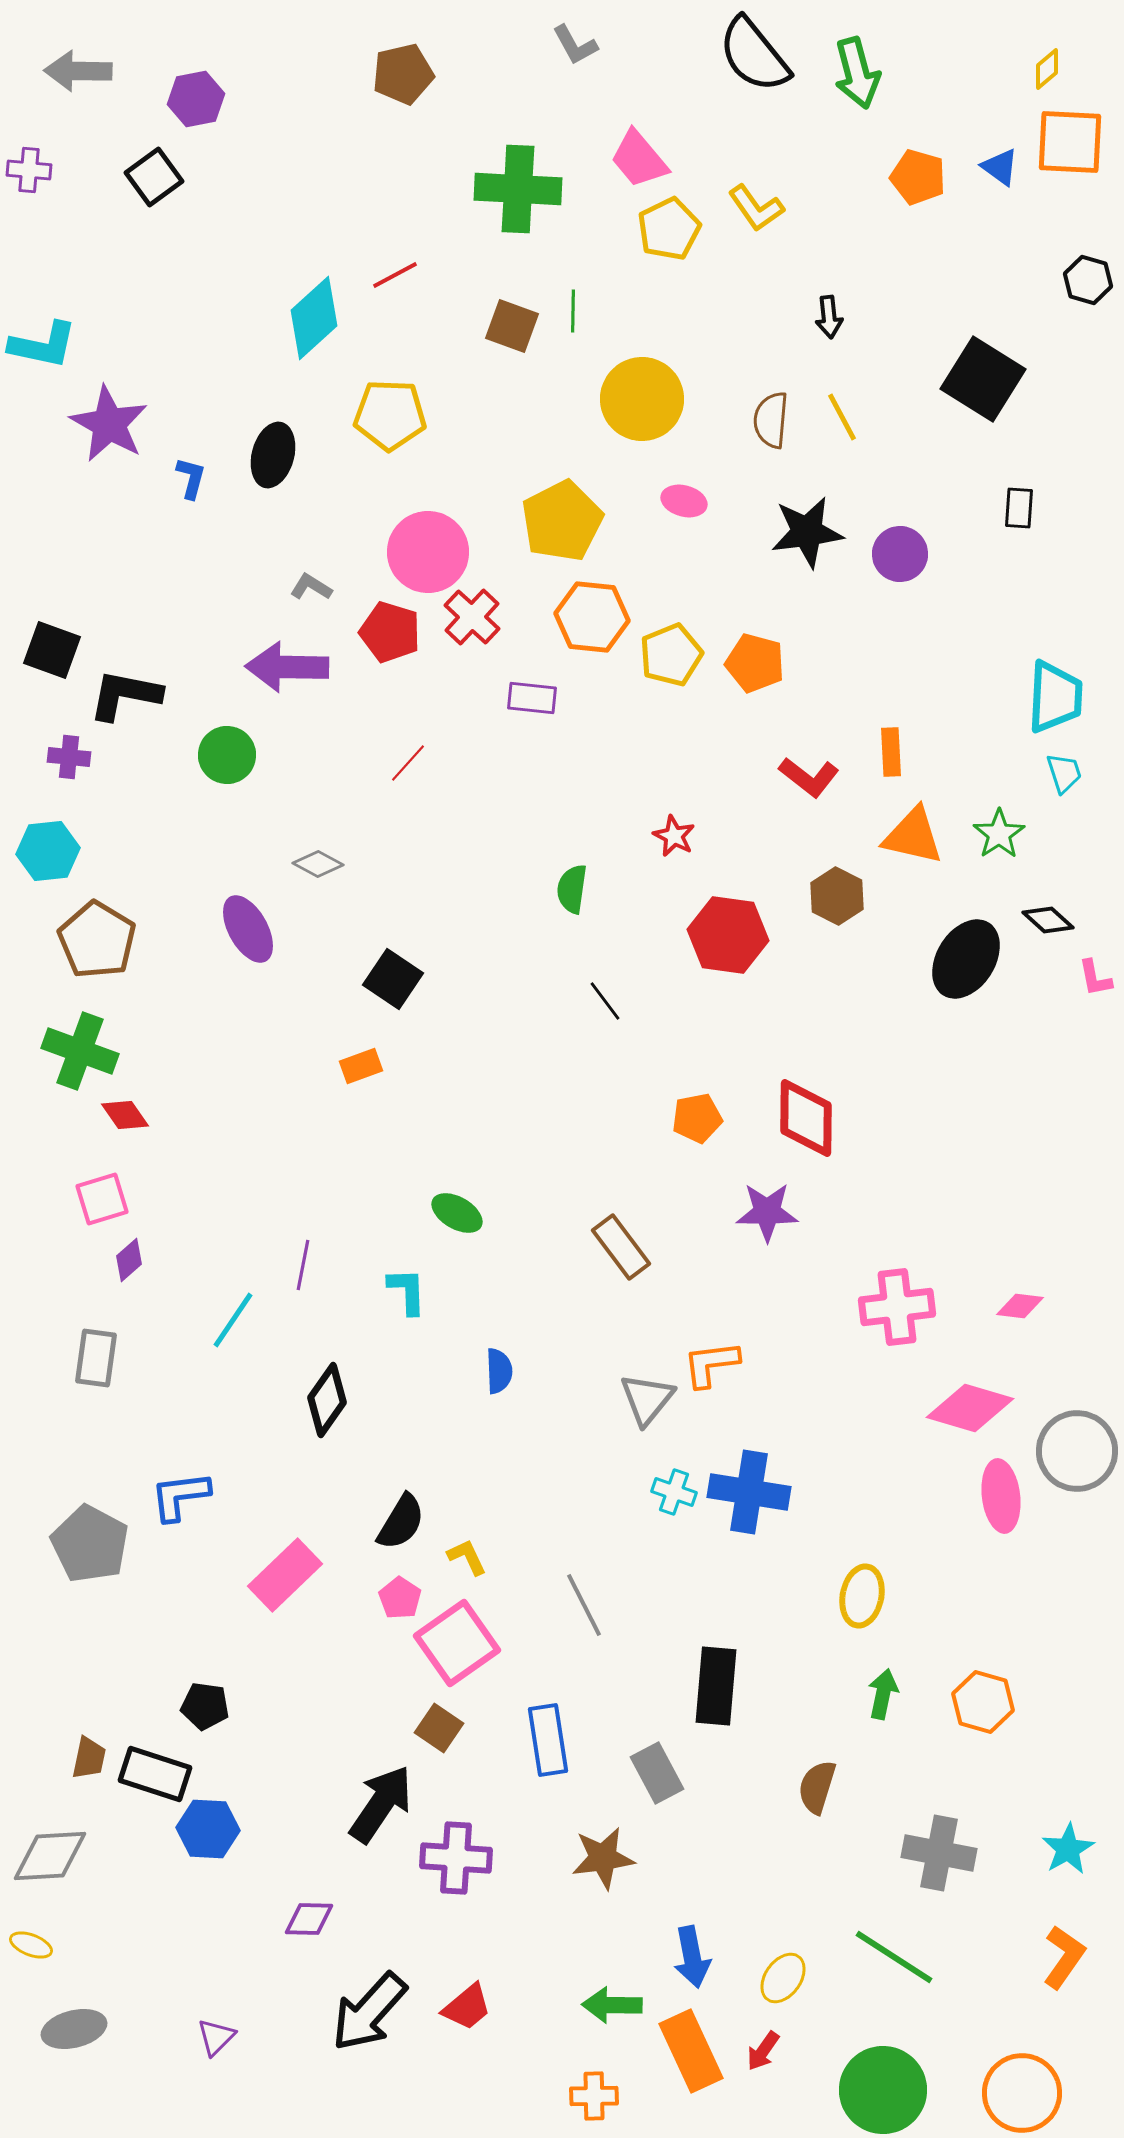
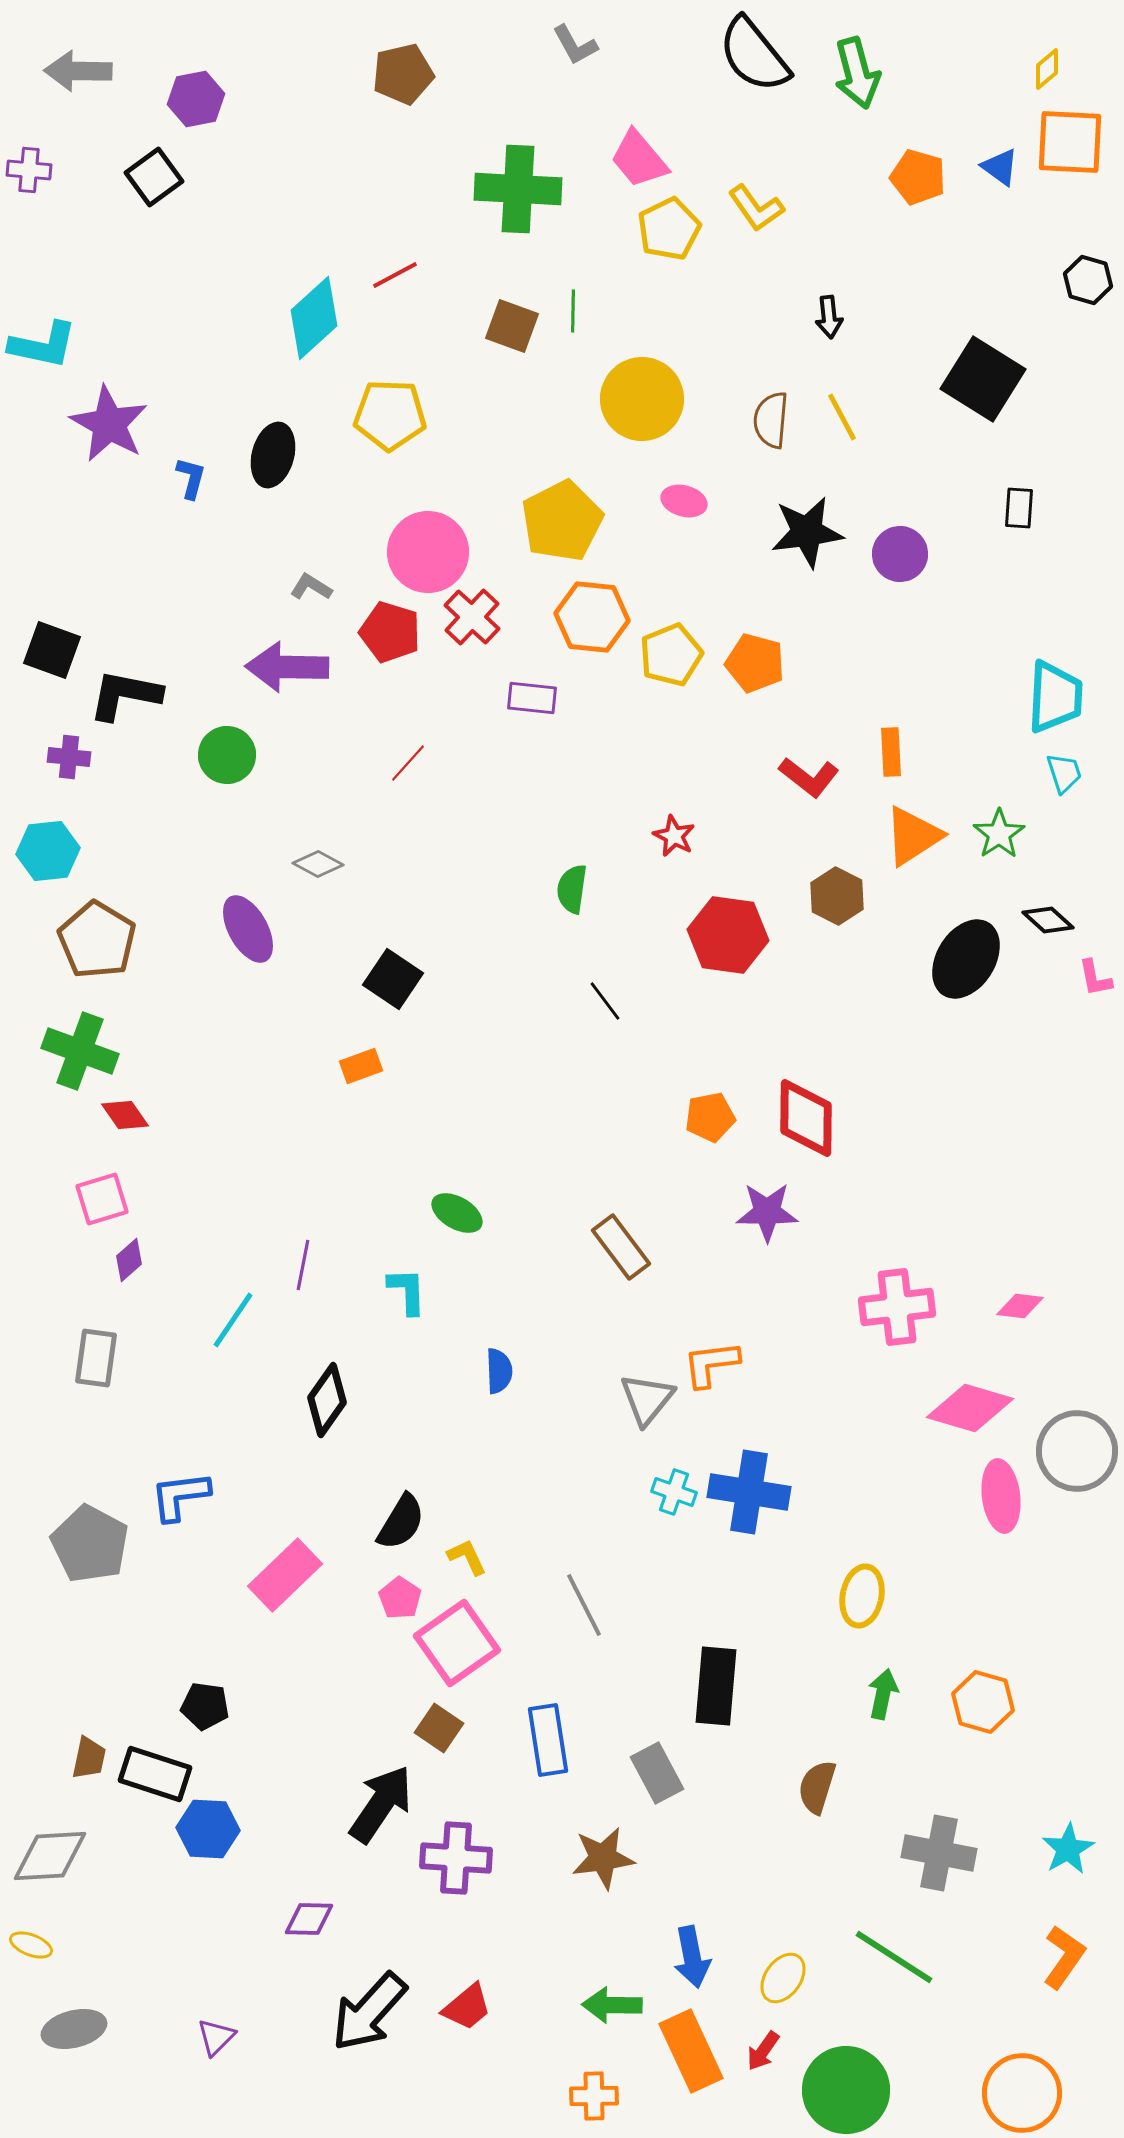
orange triangle at (913, 836): rotated 46 degrees counterclockwise
orange pentagon at (697, 1118): moved 13 px right, 1 px up
green circle at (883, 2090): moved 37 px left
